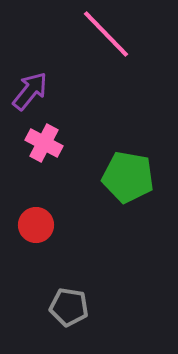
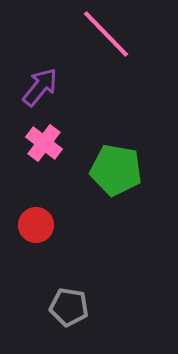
purple arrow: moved 10 px right, 4 px up
pink cross: rotated 9 degrees clockwise
green pentagon: moved 12 px left, 7 px up
